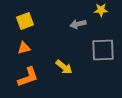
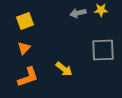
gray arrow: moved 11 px up
orange triangle: rotated 32 degrees counterclockwise
yellow arrow: moved 2 px down
